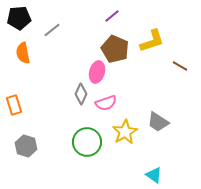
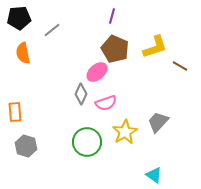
purple line: rotated 35 degrees counterclockwise
yellow L-shape: moved 3 px right, 6 px down
pink ellipse: rotated 35 degrees clockwise
orange rectangle: moved 1 px right, 7 px down; rotated 12 degrees clockwise
gray trapezoid: rotated 100 degrees clockwise
